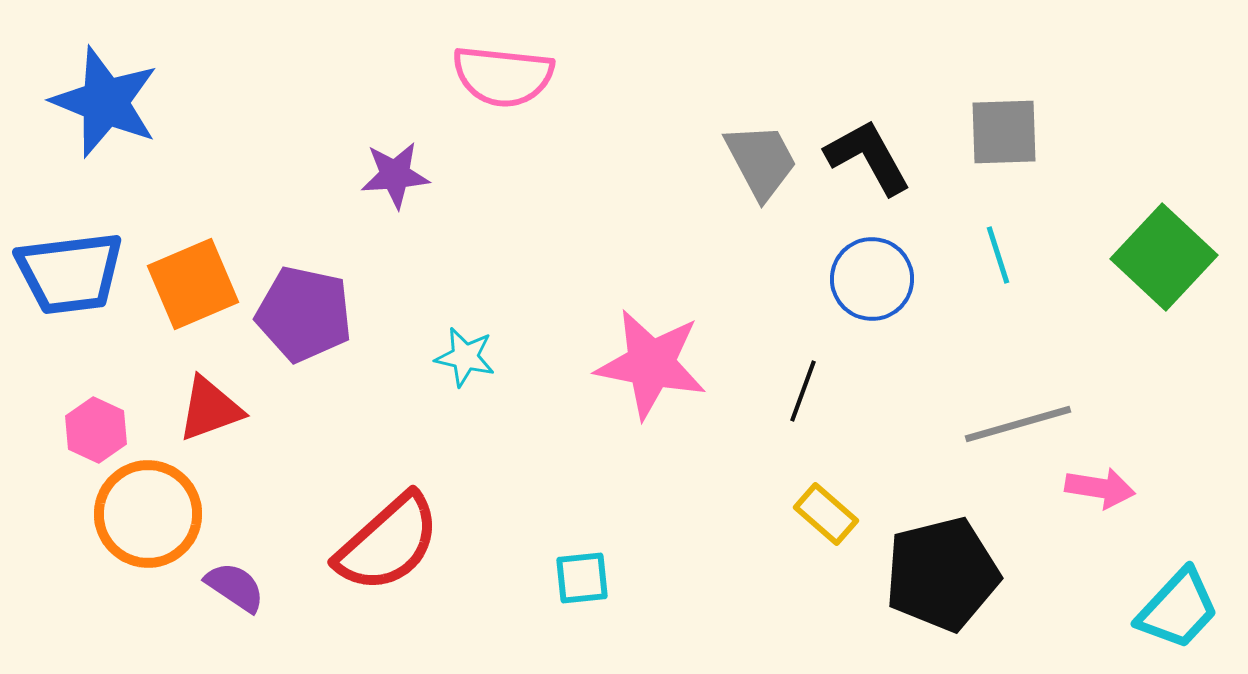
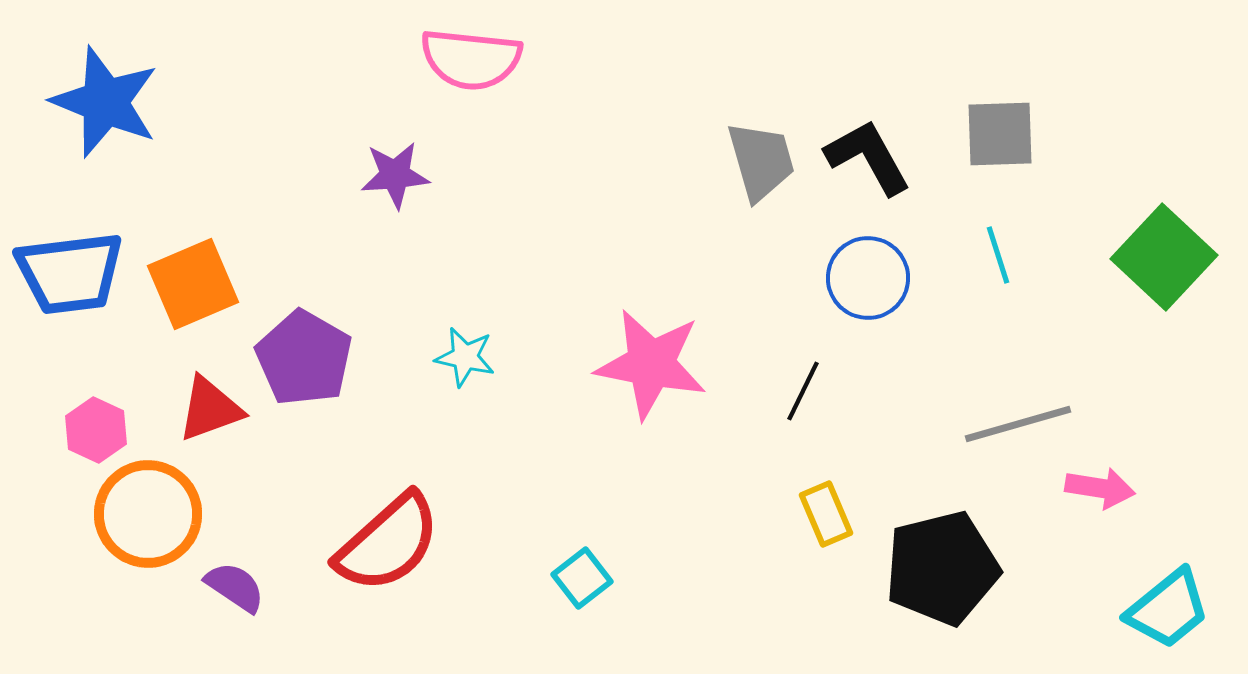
pink semicircle: moved 32 px left, 17 px up
gray square: moved 4 px left, 2 px down
gray trapezoid: rotated 12 degrees clockwise
blue circle: moved 4 px left, 1 px up
purple pentagon: moved 44 px down; rotated 18 degrees clockwise
black line: rotated 6 degrees clockwise
yellow rectangle: rotated 26 degrees clockwise
black pentagon: moved 6 px up
cyan square: rotated 32 degrees counterclockwise
cyan trapezoid: moved 10 px left; rotated 8 degrees clockwise
